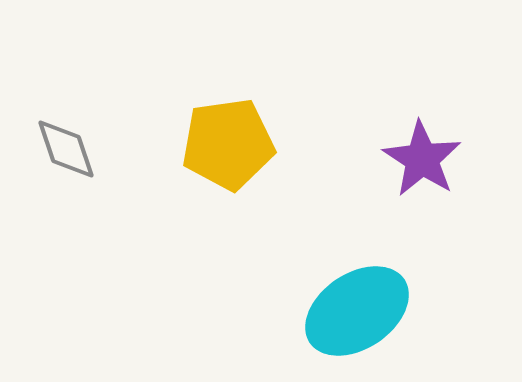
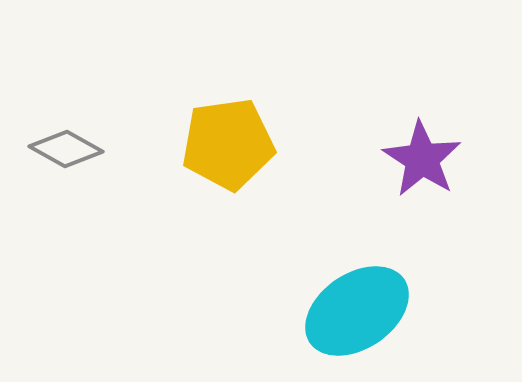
gray diamond: rotated 42 degrees counterclockwise
